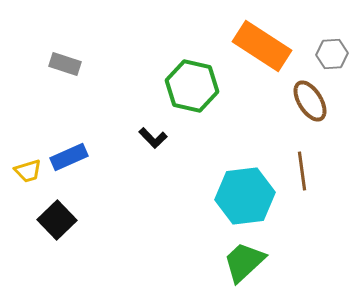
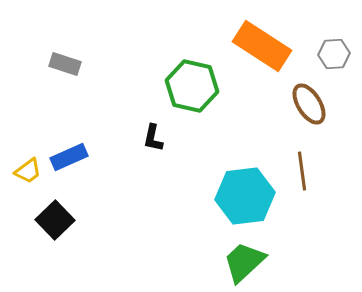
gray hexagon: moved 2 px right
brown ellipse: moved 1 px left, 3 px down
black L-shape: rotated 56 degrees clockwise
yellow trapezoid: rotated 20 degrees counterclockwise
black square: moved 2 px left
